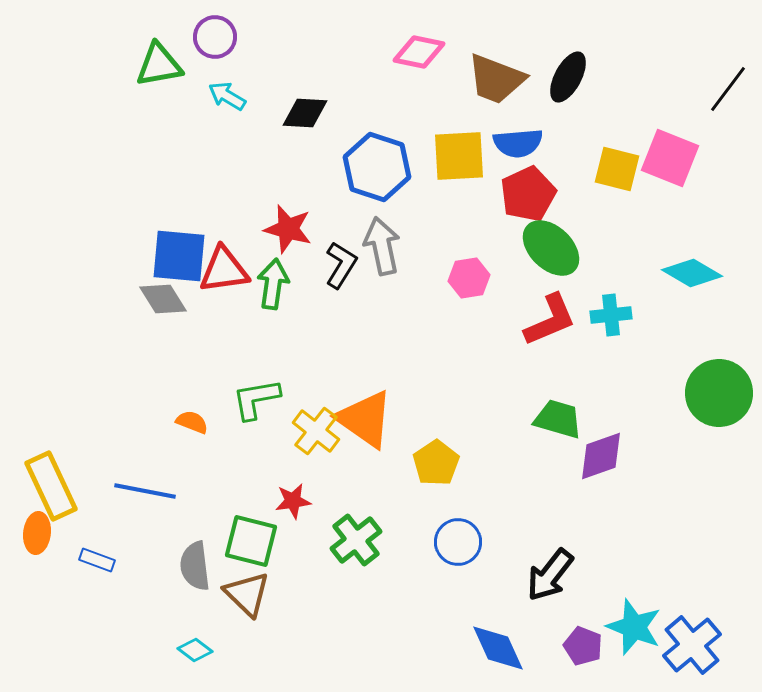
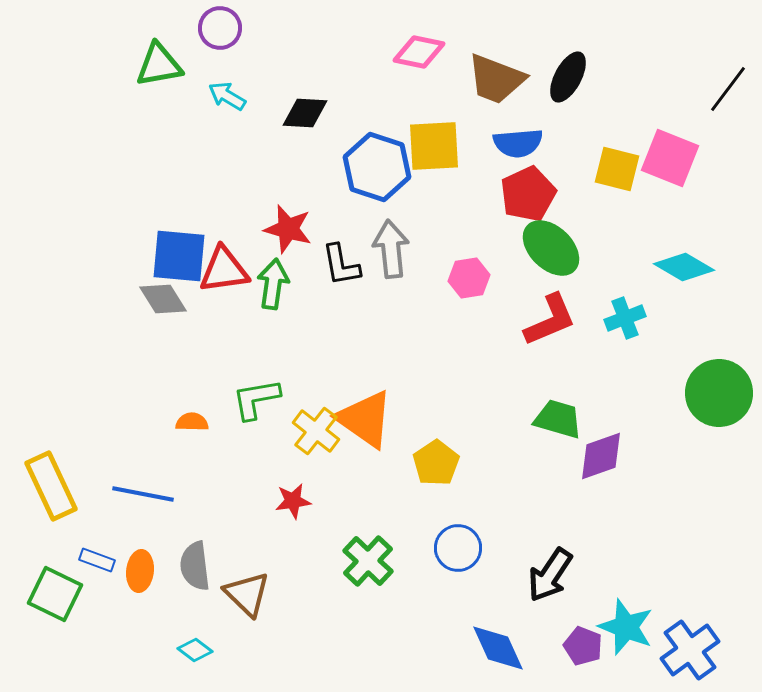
purple circle at (215, 37): moved 5 px right, 9 px up
yellow square at (459, 156): moved 25 px left, 10 px up
gray arrow at (382, 246): moved 9 px right, 3 px down; rotated 6 degrees clockwise
black L-shape at (341, 265): rotated 138 degrees clockwise
cyan diamond at (692, 273): moved 8 px left, 6 px up
cyan cross at (611, 315): moved 14 px right, 3 px down; rotated 15 degrees counterclockwise
orange semicircle at (192, 422): rotated 20 degrees counterclockwise
blue line at (145, 491): moved 2 px left, 3 px down
orange ellipse at (37, 533): moved 103 px right, 38 px down
green cross at (356, 540): moved 12 px right, 21 px down; rotated 9 degrees counterclockwise
green square at (251, 541): moved 196 px left, 53 px down; rotated 12 degrees clockwise
blue circle at (458, 542): moved 6 px down
black arrow at (550, 575): rotated 4 degrees counterclockwise
cyan star at (634, 627): moved 8 px left
blue cross at (692, 645): moved 2 px left, 5 px down; rotated 4 degrees clockwise
